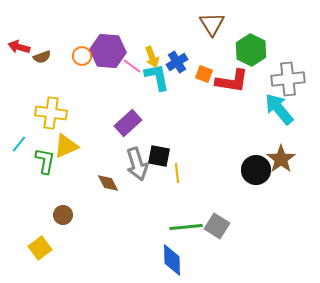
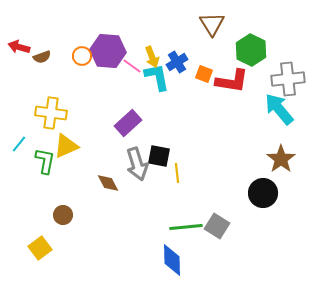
black circle: moved 7 px right, 23 px down
